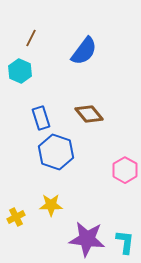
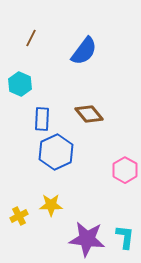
cyan hexagon: moved 13 px down
blue rectangle: moved 1 px right, 1 px down; rotated 20 degrees clockwise
blue hexagon: rotated 16 degrees clockwise
yellow cross: moved 3 px right, 1 px up
cyan L-shape: moved 5 px up
